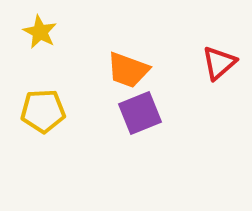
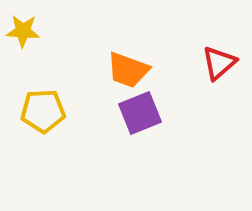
yellow star: moved 17 px left, 1 px up; rotated 24 degrees counterclockwise
